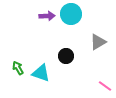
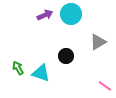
purple arrow: moved 2 px left, 1 px up; rotated 21 degrees counterclockwise
